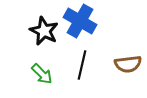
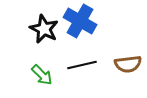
black star: moved 2 px up
black line: rotated 64 degrees clockwise
green arrow: moved 1 px down
